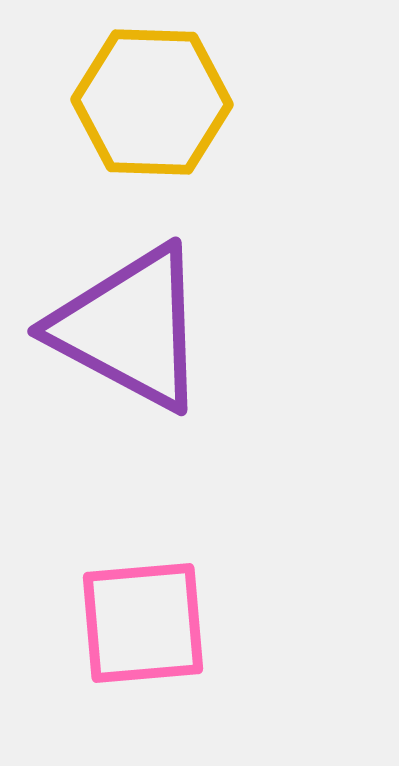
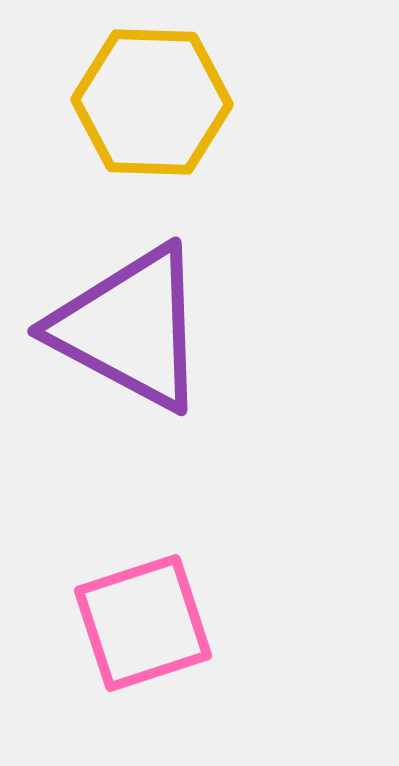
pink square: rotated 13 degrees counterclockwise
